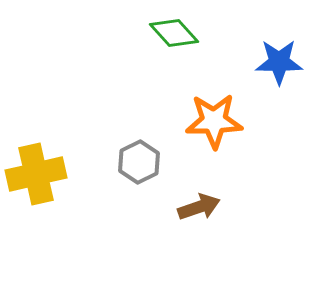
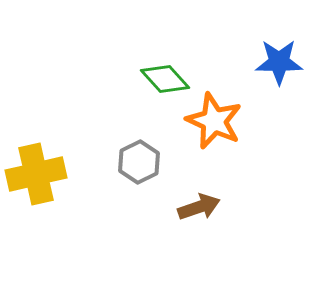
green diamond: moved 9 px left, 46 px down
orange star: rotated 26 degrees clockwise
